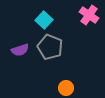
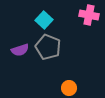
pink cross: rotated 24 degrees counterclockwise
gray pentagon: moved 2 px left
orange circle: moved 3 px right
